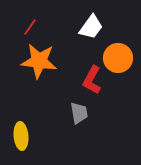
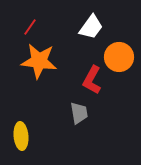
orange circle: moved 1 px right, 1 px up
